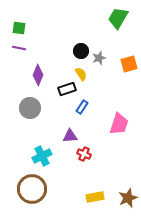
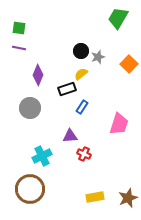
gray star: moved 1 px left, 1 px up
orange square: rotated 30 degrees counterclockwise
yellow semicircle: rotated 96 degrees counterclockwise
brown circle: moved 2 px left
